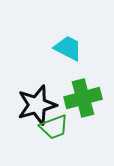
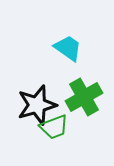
cyan trapezoid: rotated 8 degrees clockwise
green cross: moved 1 px right, 1 px up; rotated 15 degrees counterclockwise
